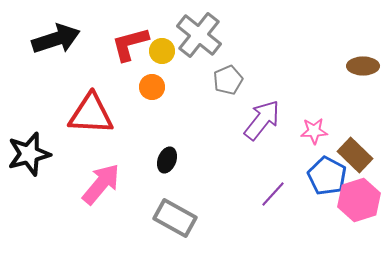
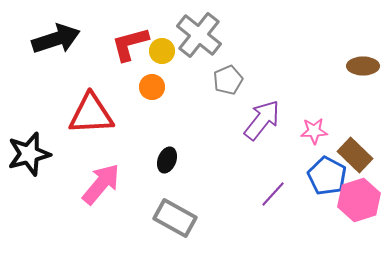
red triangle: rotated 6 degrees counterclockwise
